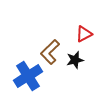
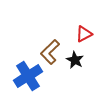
black star: rotated 30 degrees counterclockwise
